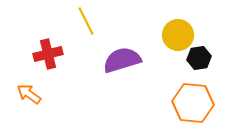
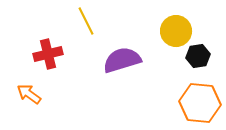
yellow circle: moved 2 px left, 4 px up
black hexagon: moved 1 px left, 2 px up
orange hexagon: moved 7 px right
